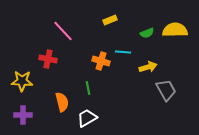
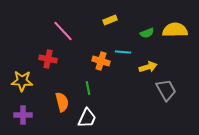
white trapezoid: rotated 145 degrees clockwise
